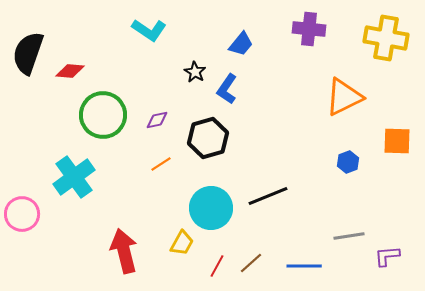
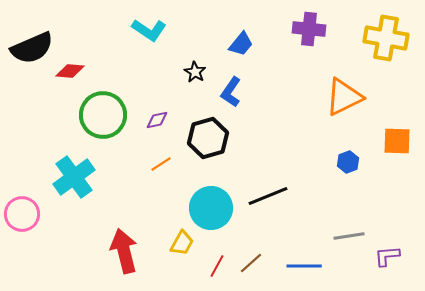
black semicircle: moved 4 px right, 5 px up; rotated 132 degrees counterclockwise
blue L-shape: moved 4 px right, 3 px down
